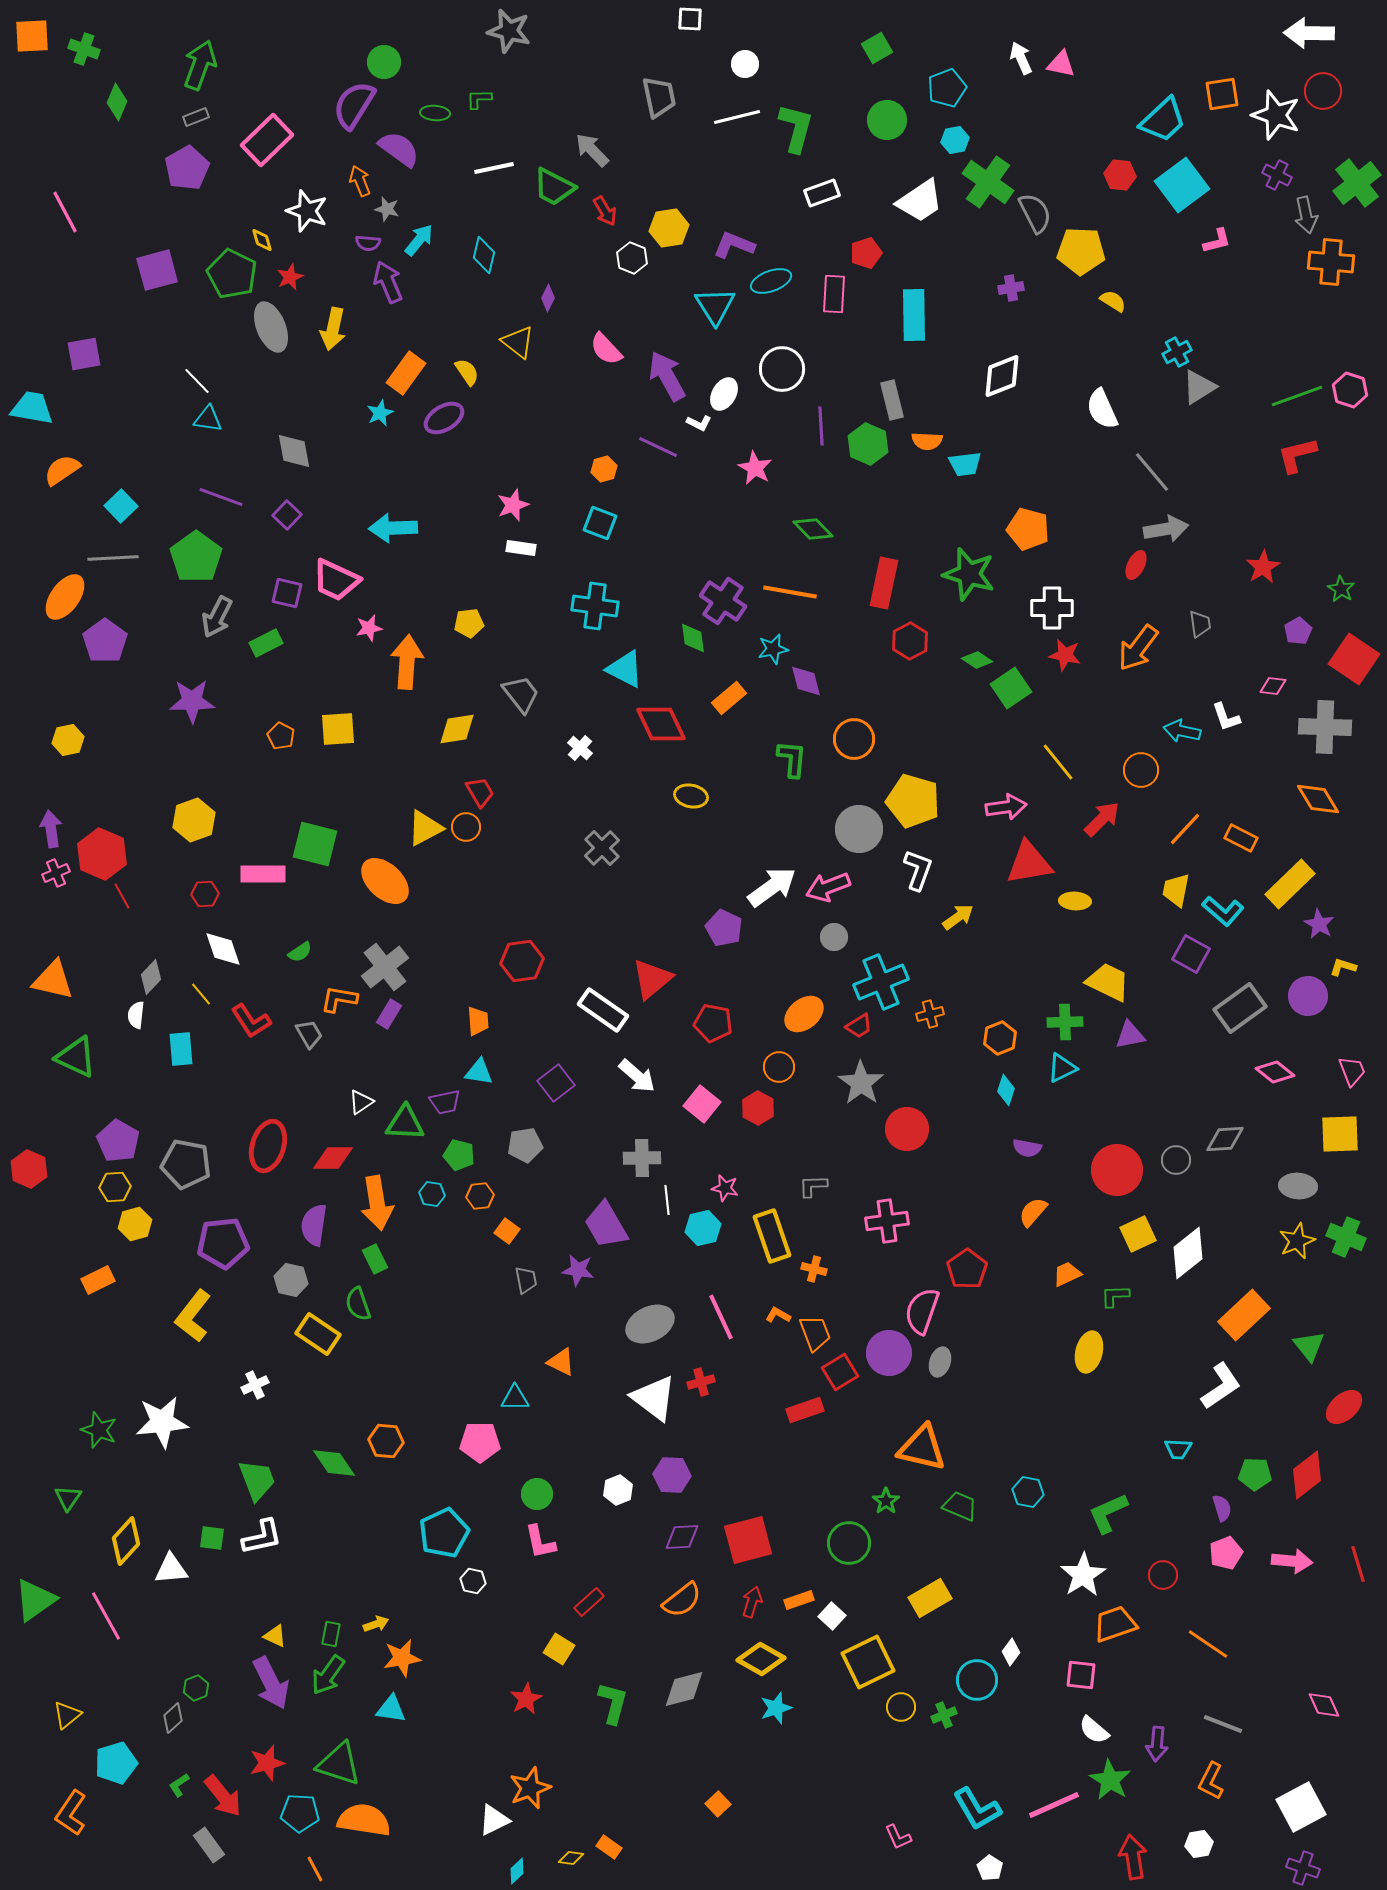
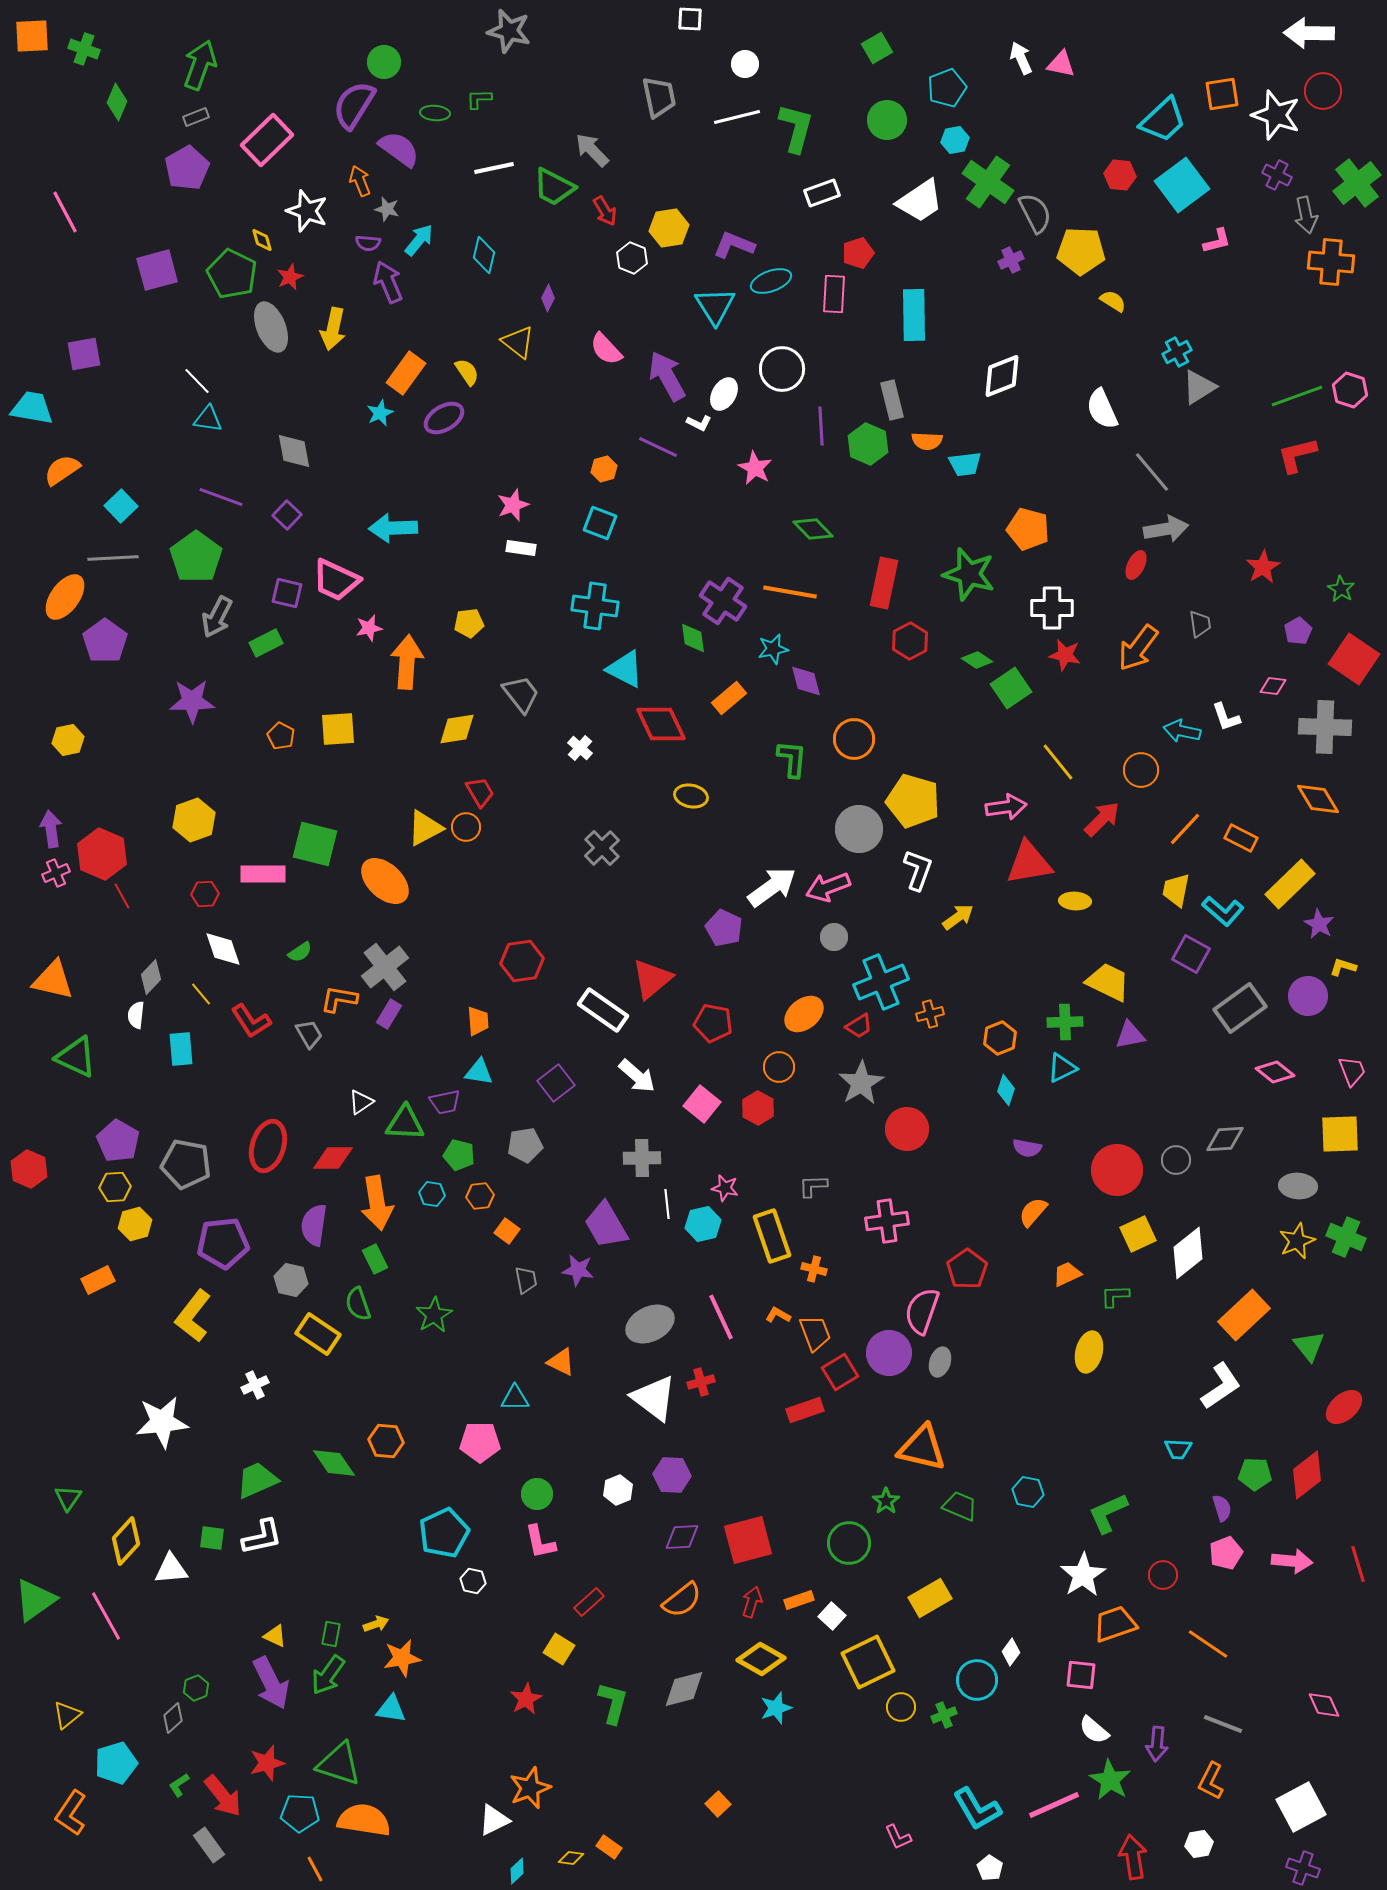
red pentagon at (866, 253): moved 8 px left
purple cross at (1011, 288): moved 28 px up; rotated 15 degrees counterclockwise
gray star at (861, 1083): rotated 6 degrees clockwise
white line at (667, 1200): moved 4 px down
cyan hexagon at (703, 1228): moved 4 px up
green star at (99, 1430): moved 335 px right, 115 px up; rotated 21 degrees clockwise
green trapezoid at (257, 1480): rotated 93 degrees counterclockwise
